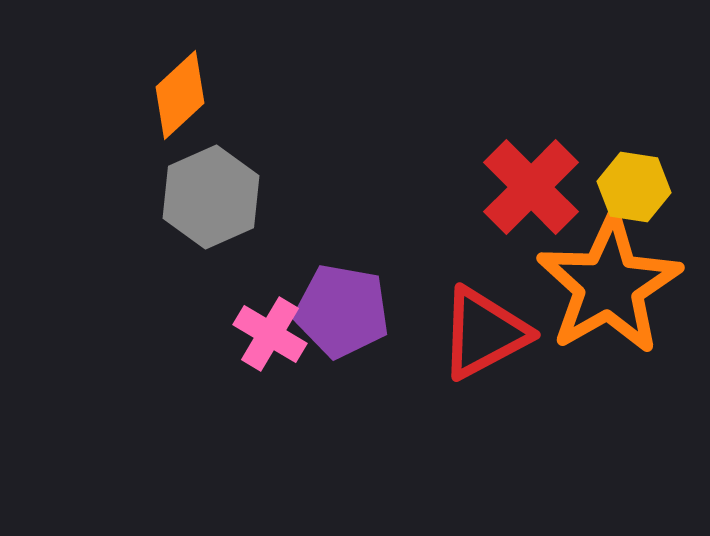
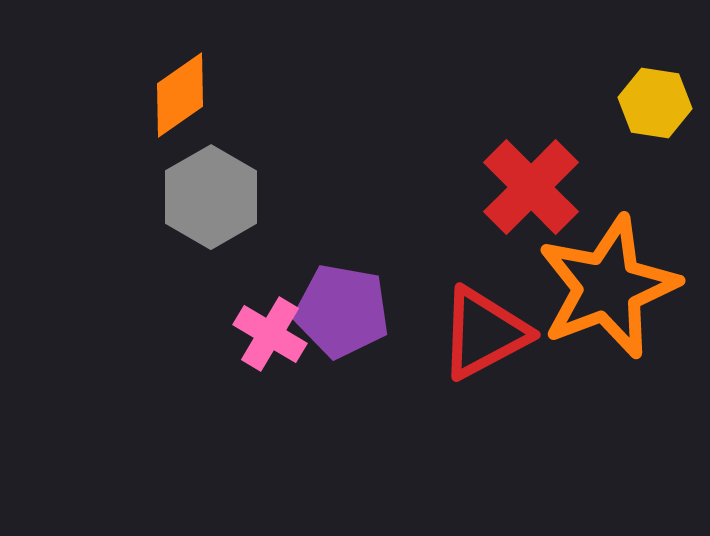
orange diamond: rotated 8 degrees clockwise
yellow hexagon: moved 21 px right, 84 px up
gray hexagon: rotated 6 degrees counterclockwise
orange star: moved 1 px left, 2 px down; rotated 9 degrees clockwise
